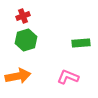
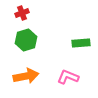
red cross: moved 1 px left, 3 px up
orange arrow: moved 8 px right
